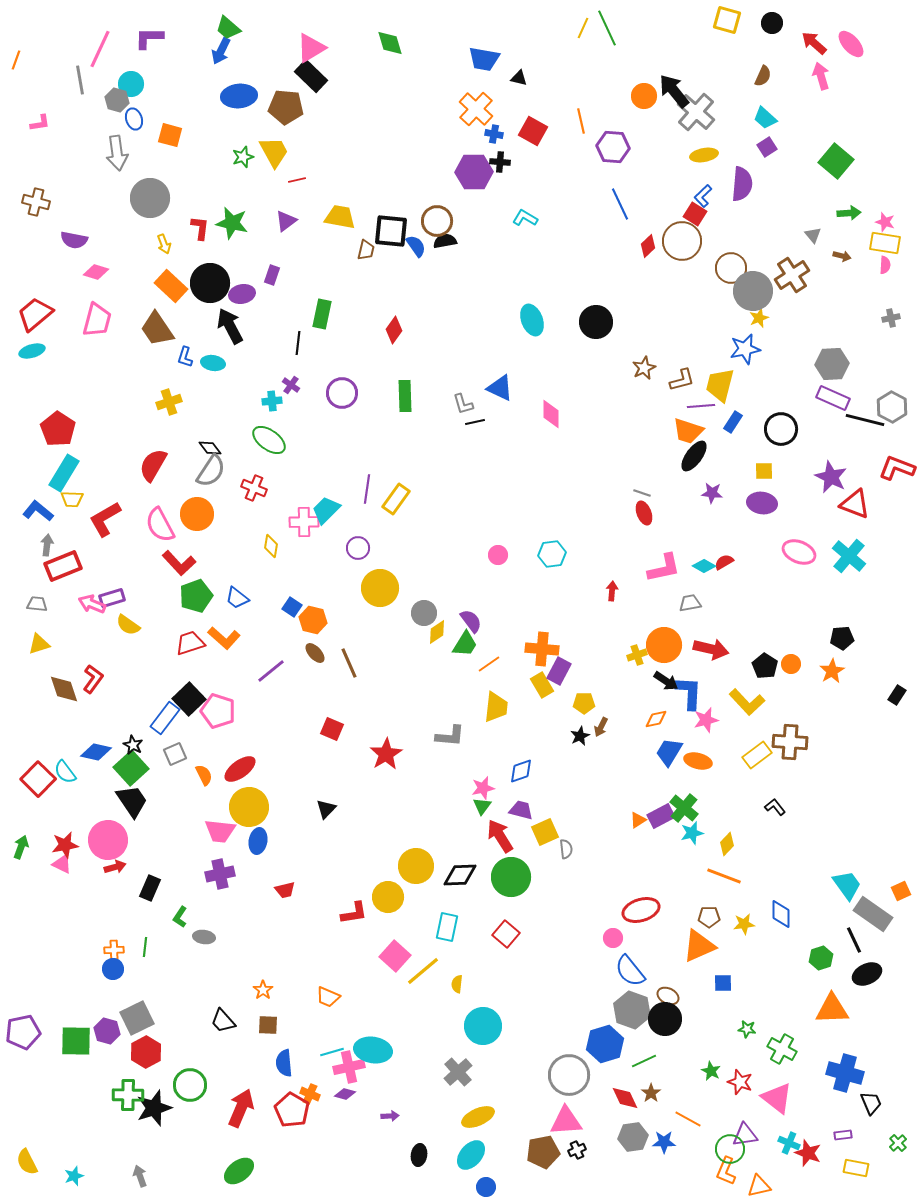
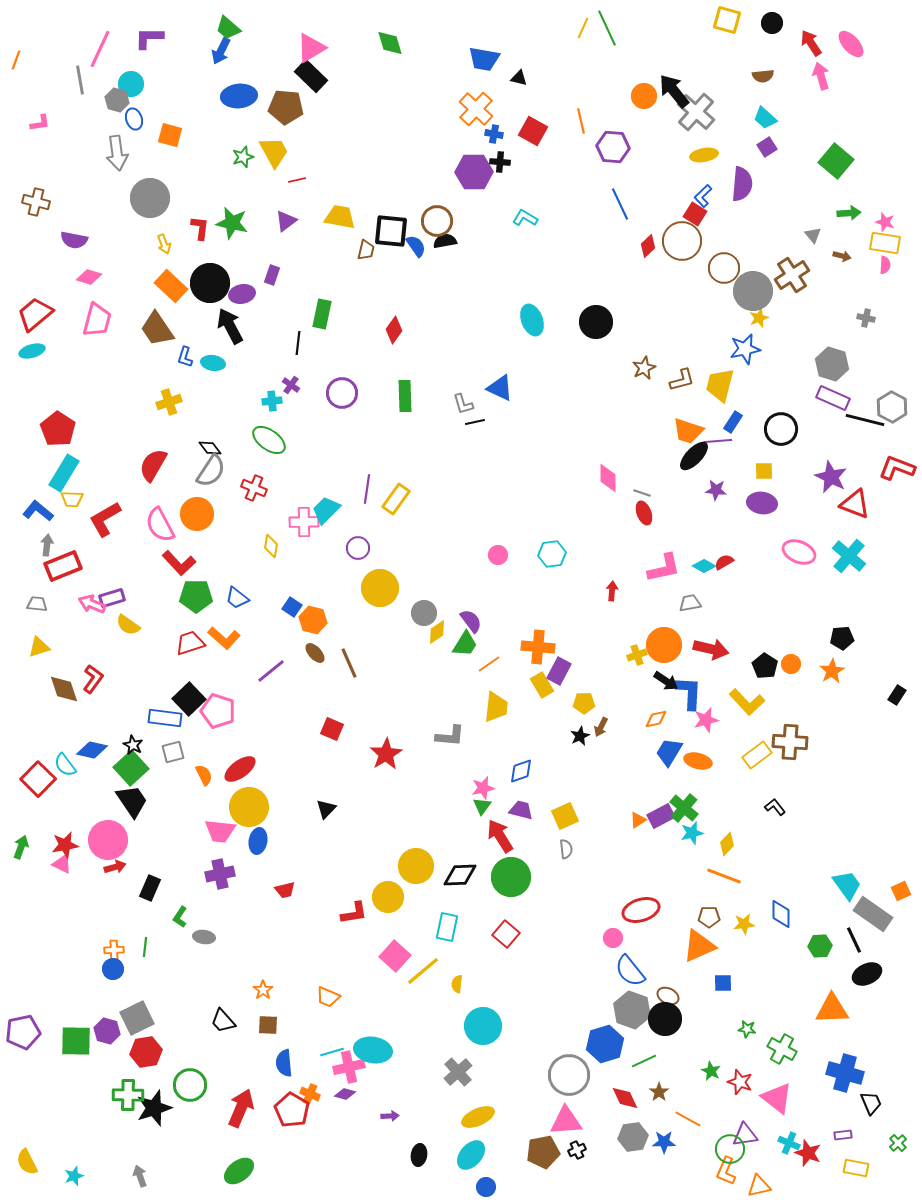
red arrow at (814, 43): moved 3 px left; rotated 16 degrees clockwise
brown semicircle at (763, 76): rotated 60 degrees clockwise
brown circle at (731, 268): moved 7 px left
pink diamond at (96, 272): moved 7 px left, 5 px down
gray cross at (891, 318): moved 25 px left; rotated 24 degrees clockwise
gray hexagon at (832, 364): rotated 20 degrees clockwise
purple line at (701, 406): moved 17 px right, 35 px down
pink diamond at (551, 414): moved 57 px right, 64 px down
black ellipse at (694, 456): rotated 8 degrees clockwise
purple star at (712, 493): moved 4 px right, 3 px up
green pentagon at (196, 596): rotated 20 degrees clockwise
yellow triangle at (39, 644): moved 3 px down
orange cross at (542, 649): moved 4 px left, 2 px up
blue rectangle at (165, 718): rotated 60 degrees clockwise
blue diamond at (96, 752): moved 4 px left, 2 px up
gray square at (175, 754): moved 2 px left, 2 px up; rotated 10 degrees clockwise
cyan semicircle at (65, 772): moved 7 px up
yellow square at (545, 832): moved 20 px right, 16 px up
green hexagon at (821, 958): moved 1 px left, 12 px up; rotated 15 degrees clockwise
red hexagon at (146, 1052): rotated 20 degrees clockwise
brown star at (651, 1093): moved 8 px right, 1 px up
